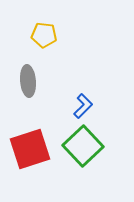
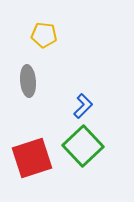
red square: moved 2 px right, 9 px down
